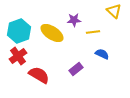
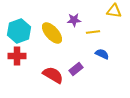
yellow triangle: rotated 35 degrees counterclockwise
yellow ellipse: rotated 15 degrees clockwise
red cross: moved 1 px left; rotated 36 degrees clockwise
red semicircle: moved 14 px right
